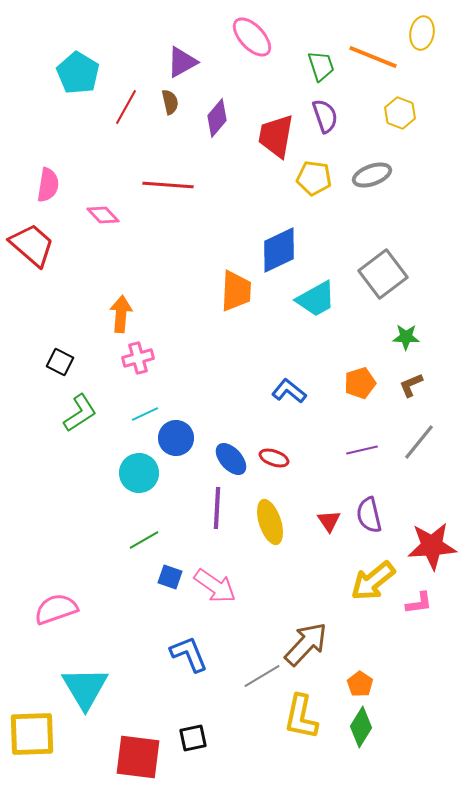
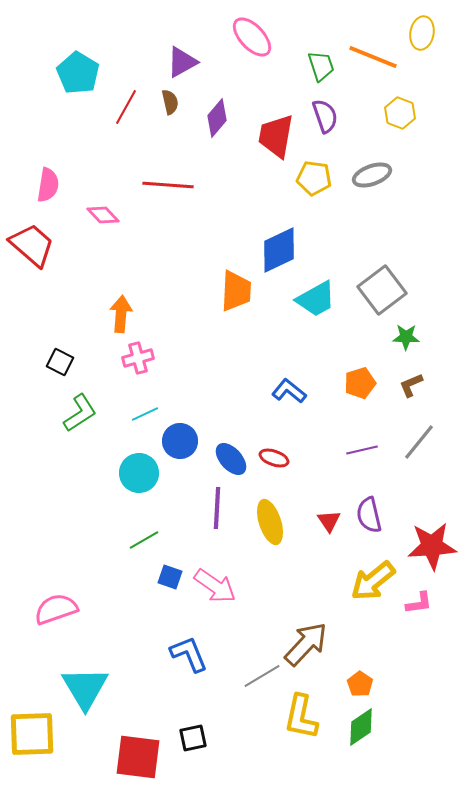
gray square at (383, 274): moved 1 px left, 16 px down
blue circle at (176, 438): moved 4 px right, 3 px down
green diamond at (361, 727): rotated 24 degrees clockwise
